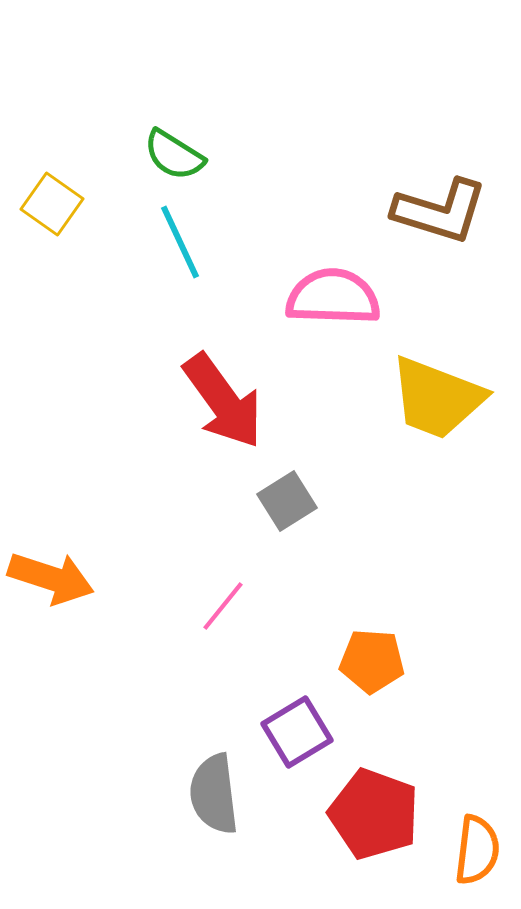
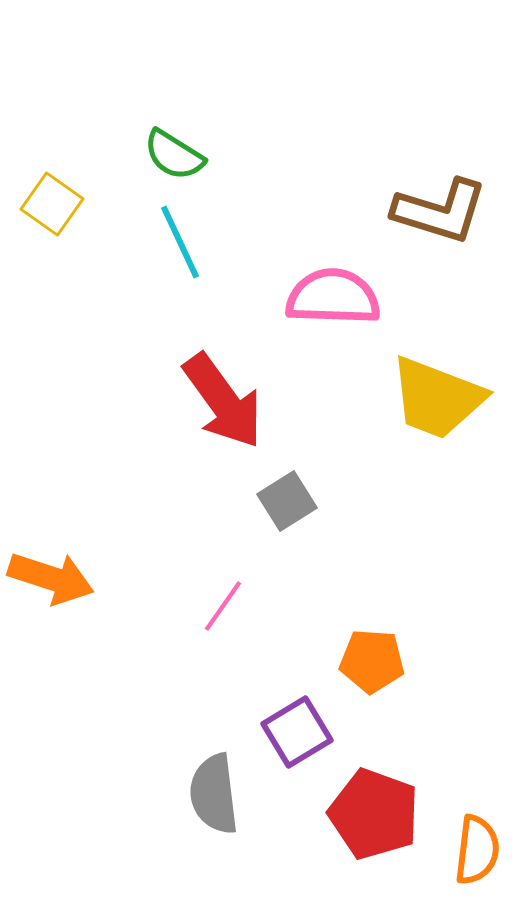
pink line: rotated 4 degrees counterclockwise
